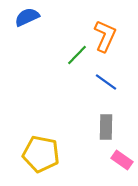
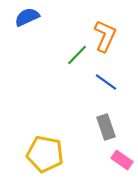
gray rectangle: rotated 20 degrees counterclockwise
yellow pentagon: moved 4 px right
